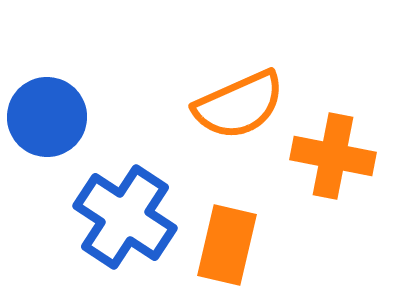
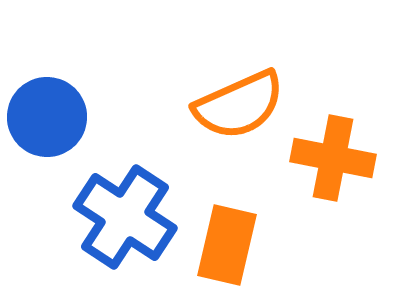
orange cross: moved 2 px down
